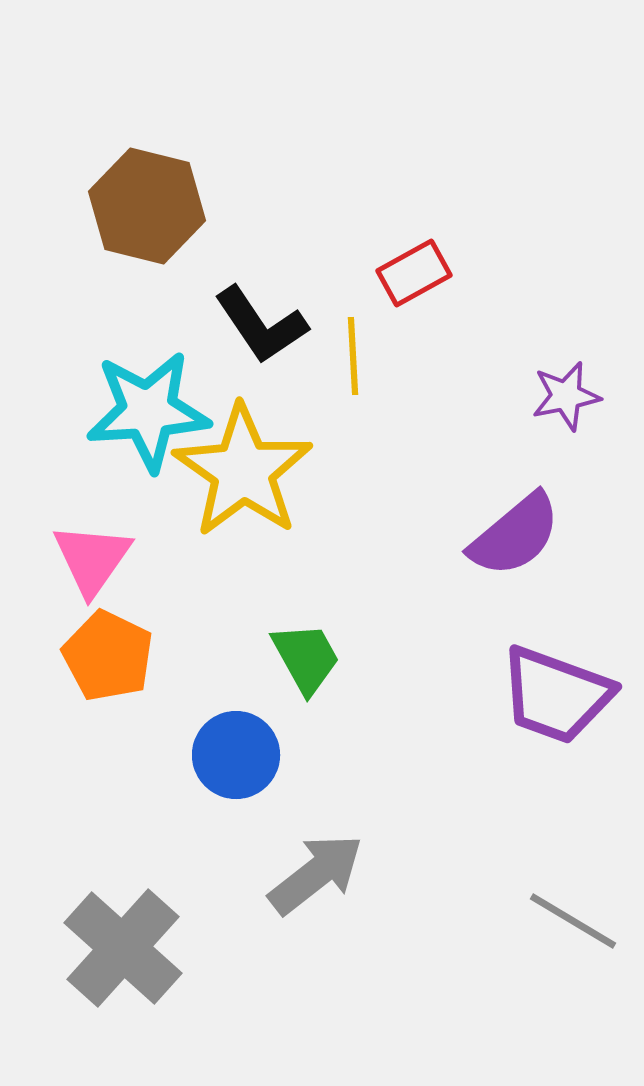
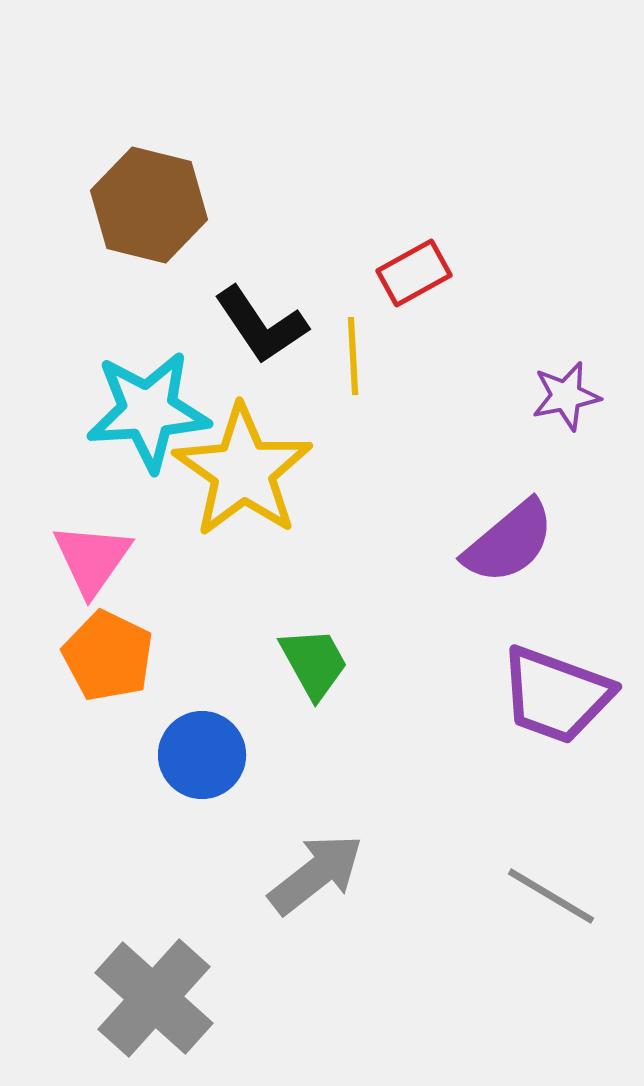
brown hexagon: moved 2 px right, 1 px up
purple semicircle: moved 6 px left, 7 px down
green trapezoid: moved 8 px right, 5 px down
blue circle: moved 34 px left
gray line: moved 22 px left, 25 px up
gray cross: moved 31 px right, 50 px down
